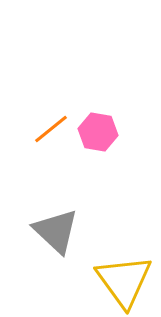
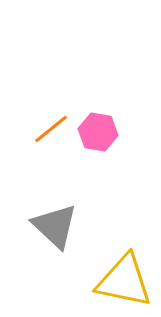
gray triangle: moved 1 px left, 5 px up
yellow triangle: rotated 42 degrees counterclockwise
